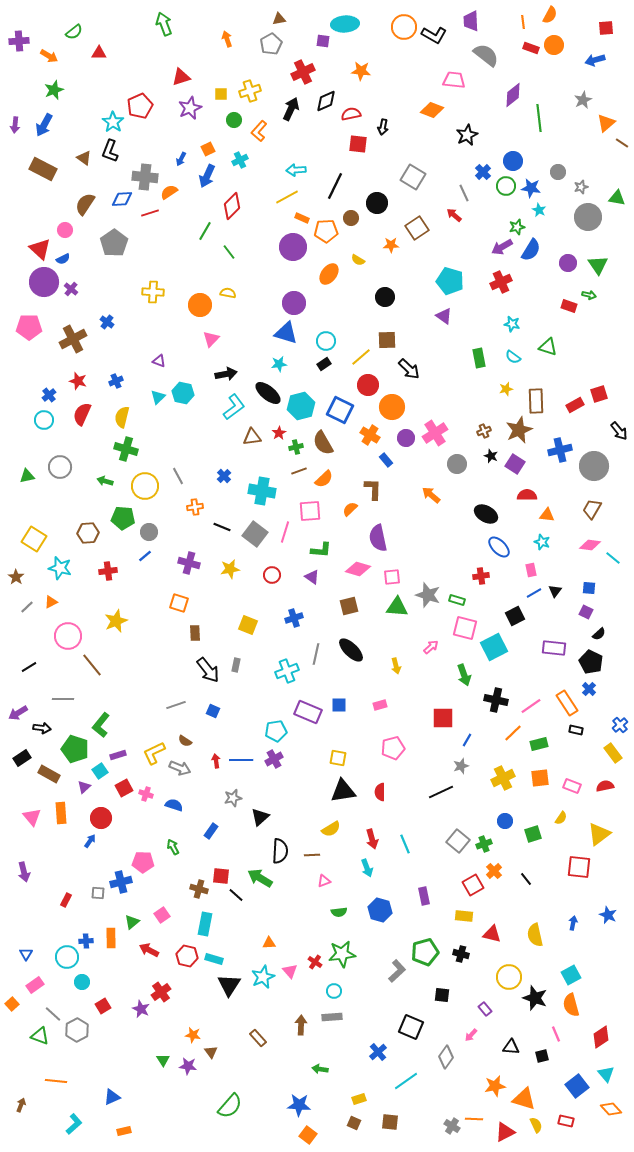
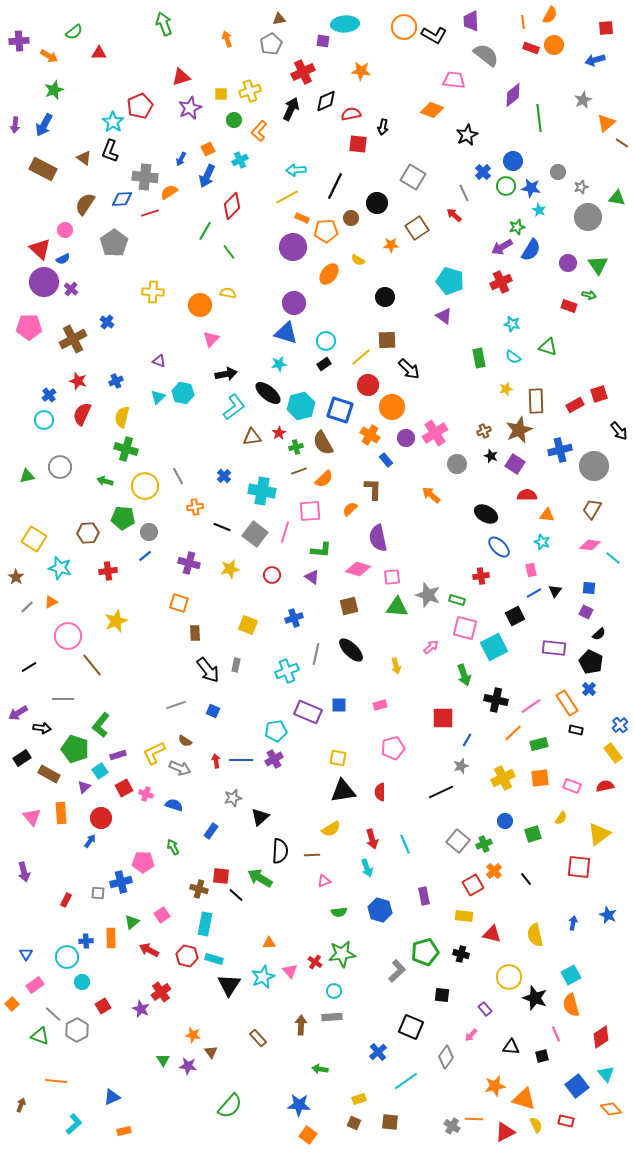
blue square at (340, 410): rotated 8 degrees counterclockwise
